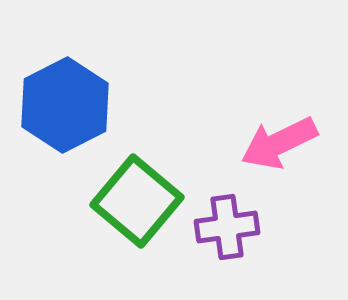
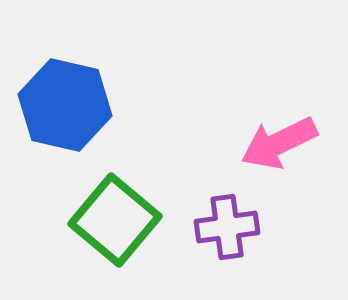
blue hexagon: rotated 20 degrees counterclockwise
green square: moved 22 px left, 19 px down
